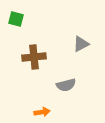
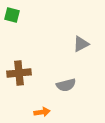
green square: moved 4 px left, 4 px up
brown cross: moved 15 px left, 16 px down
